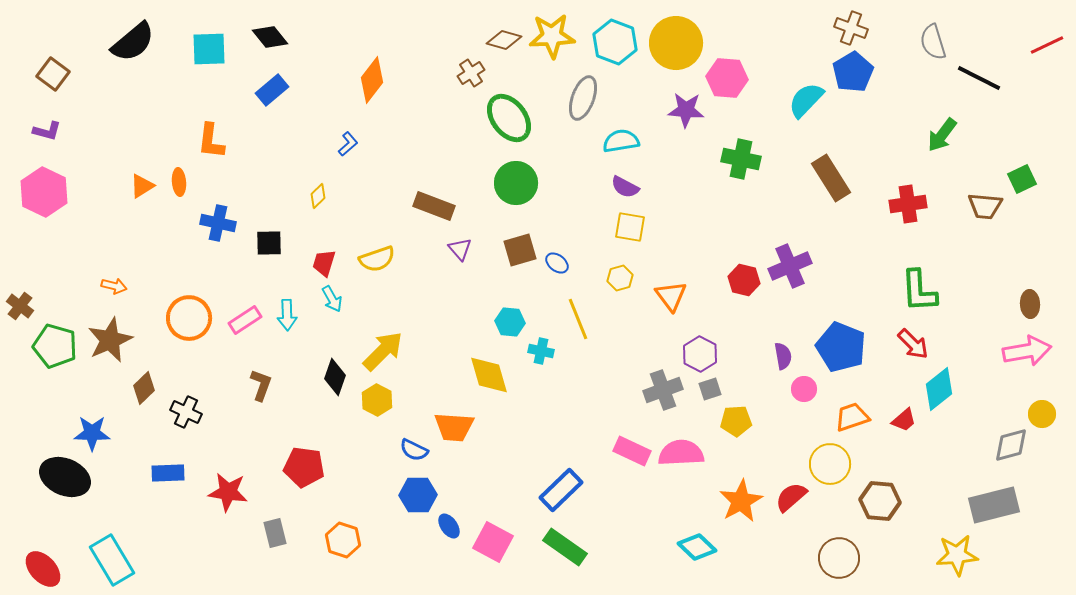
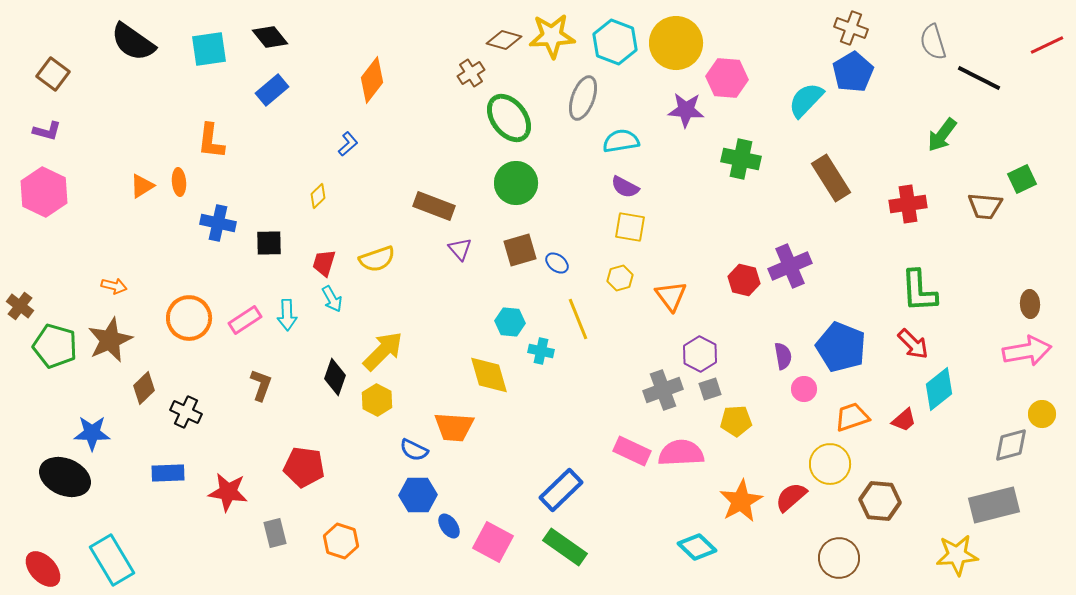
black semicircle at (133, 42): rotated 75 degrees clockwise
cyan square at (209, 49): rotated 6 degrees counterclockwise
orange hexagon at (343, 540): moved 2 px left, 1 px down
